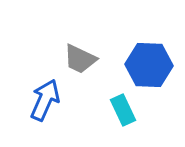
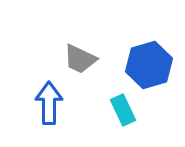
blue hexagon: rotated 18 degrees counterclockwise
blue arrow: moved 4 px right, 3 px down; rotated 24 degrees counterclockwise
